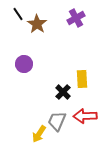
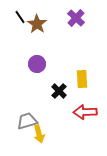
black line: moved 2 px right, 3 px down
purple cross: rotated 18 degrees counterclockwise
purple circle: moved 13 px right
black cross: moved 4 px left, 1 px up
red arrow: moved 4 px up
gray trapezoid: moved 30 px left; rotated 50 degrees clockwise
yellow arrow: rotated 48 degrees counterclockwise
